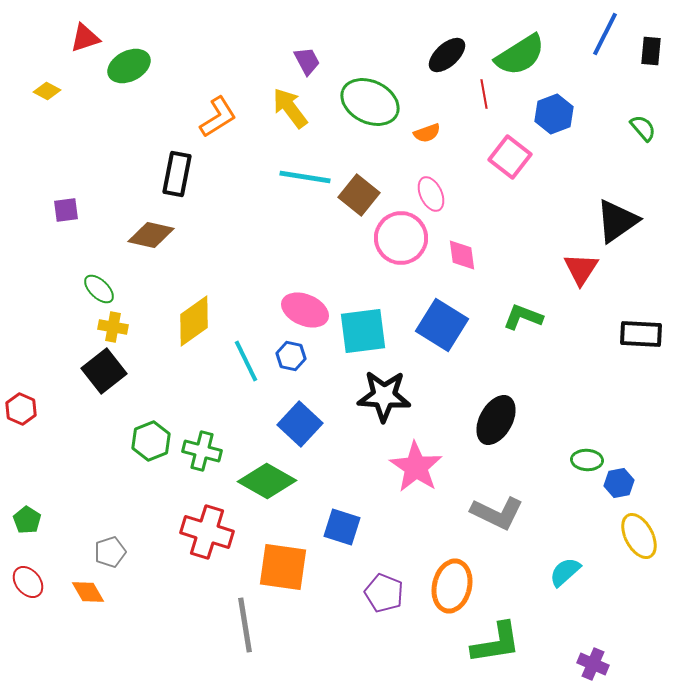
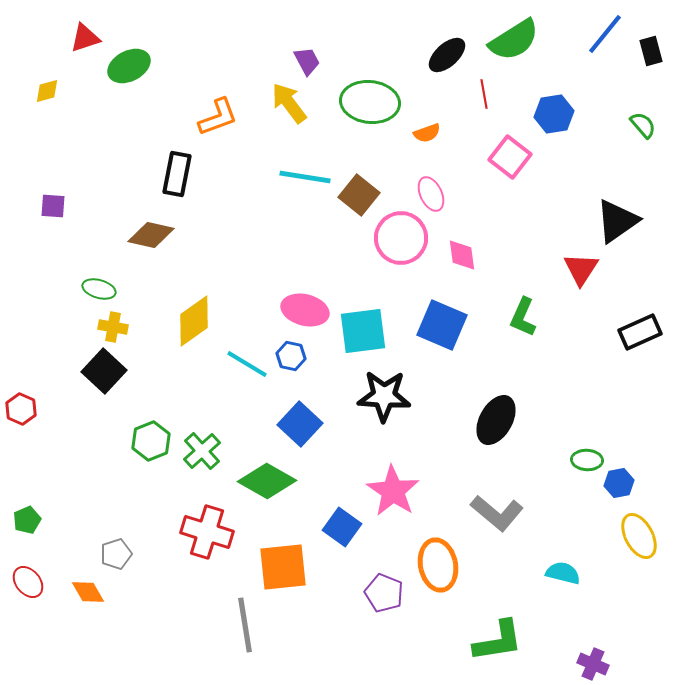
blue line at (605, 34): rotated 12 degrees clockwise
black rectangle at (651, 51): rotated 20 degrees counterclockwise
green semicircle at (520, 55): moved 6 px left, 15 px up
yellow diamond at (47, 91): rotated 44 degrees counterclockwise
green ellipse at (370, 102): rotated 20 degrees counterclockwise
yellow arrow at (290, 108): moved 1 px left, 5 px up
blue hexagon at (554, 114): rotated 12 degrees clockwise
orange L-shape at (218, 117): rotated 12 degrees clockwise
green semicircle at (643, 128): moved 3 px up
purple square at (66, 210): moved 13 px left, 4 px up; rotated 12 degrees clockwise
green ellipse at (99, 289): rotated 28 degrees counterclockwise
pink ellipse at (305, 310): rotated 9 degrees counterclockwise
green L-shape at (523, 317): rotated 87 degrees counterclockwise
blue square at (442, 325): rotated 9 degrees counterclockwise
black rectangle at (641, 334): moved 1 px left, 2 px up; rotated 27 degrees counterclockwise
cyan line at (246, 361): moved 1 px right, 3 px down; rotated 33 degrees counterclockwise
black square at (104, 371): rotated 9 degrees counterclockwise
green cross at (202, 451): rotated 33 degrees clockwise
pink star at (416, 467): moved 23 px left, 24 px down
gray L-shape at (497, 513): rotated 14 degrees clockwise
green pentagon at (27, 520): rotated 16 degrees clockwise
blue square at (342, 527): rotated 18 degrees clockwise
gray pentagon at (110, 552): moved 6 px right, 2 px down
orange square at (283, 567): rotated 14 degrees counterclockwise
cyan semicircle at (565, 572): moved 2 px left, 1 px down; rotated 56 degrees clockwise
orange ellipse at (452, 586): moved 14 px left, 21 px up; rotated 24 degrees counterclockwise
green L-shape at (496, 643): moved 2 px right, 2 px up
